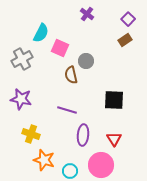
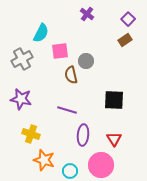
pink square: moved 3 px down; rotated 30 degrees counterclockwise
